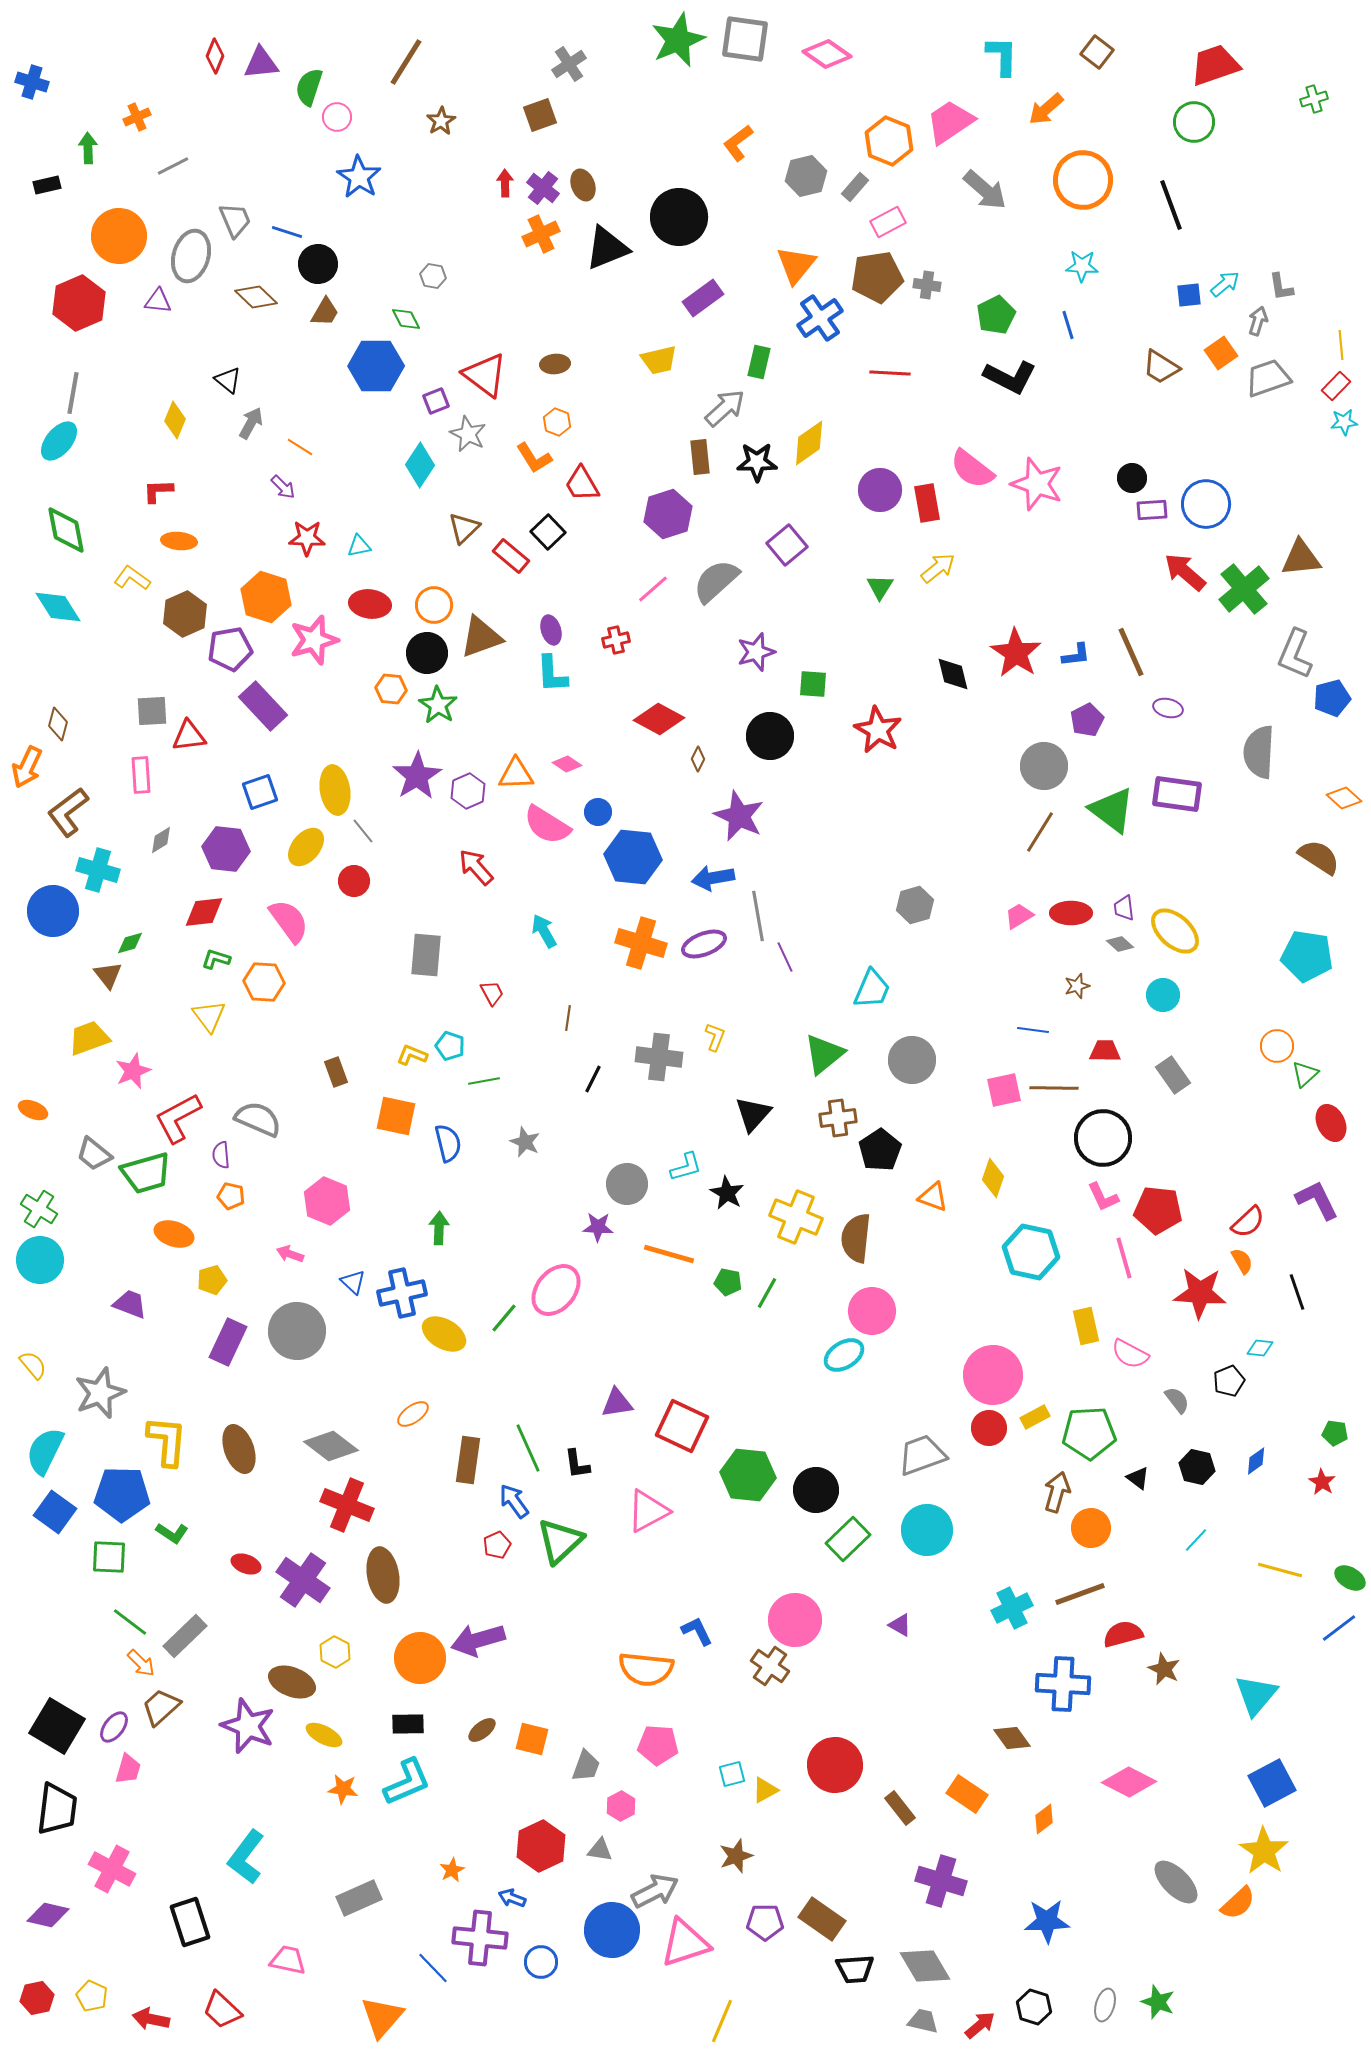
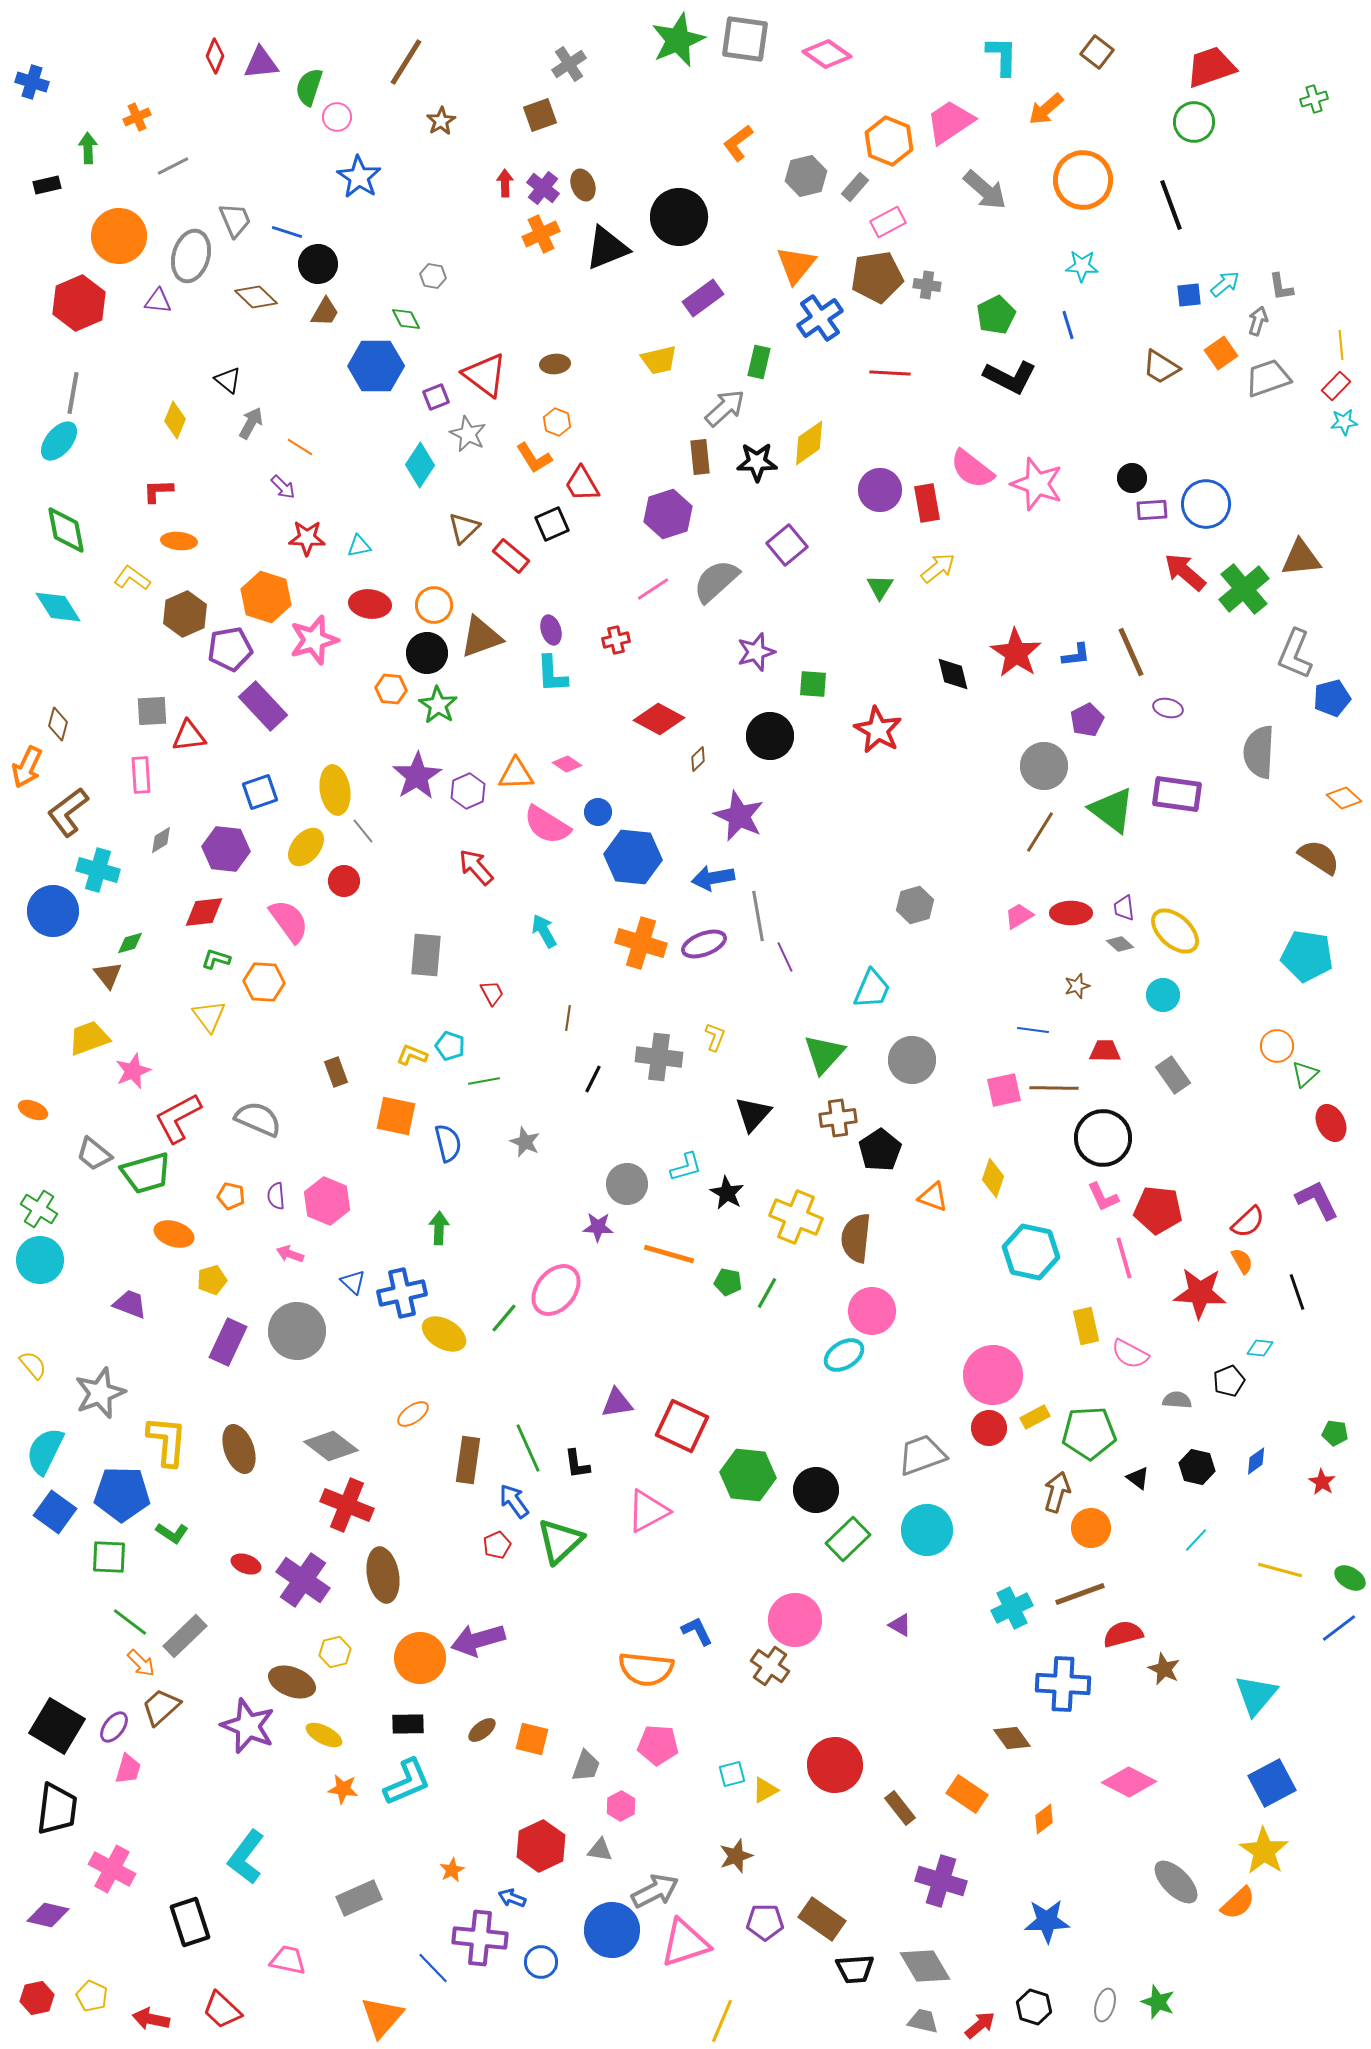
red trapezoid at (1215, 65): moved 4 px left, 2 px down
purple square at (436, 401): moved 4 px up
black square at (548, 532): moved 4 px right, 8 px up; rotated 20 degrees clockwise
pink line at (653, 589): rotated 8 degrees clockwise
brown diamond at (698, 759): rotated 20 degrees clockwise
red circle at (354, 881): moved 10 px left
green triangle at (824, 1054): rotated 9 degrees counterclockwise
purple semicircle at (221, 1155): moved 55 px right, 41 px down
gray semicircle at (1177, 1400): rotated 48 degrees counterclockwise
yellow hexagon at (335, 1652): rotated 20 degrees clockwise
